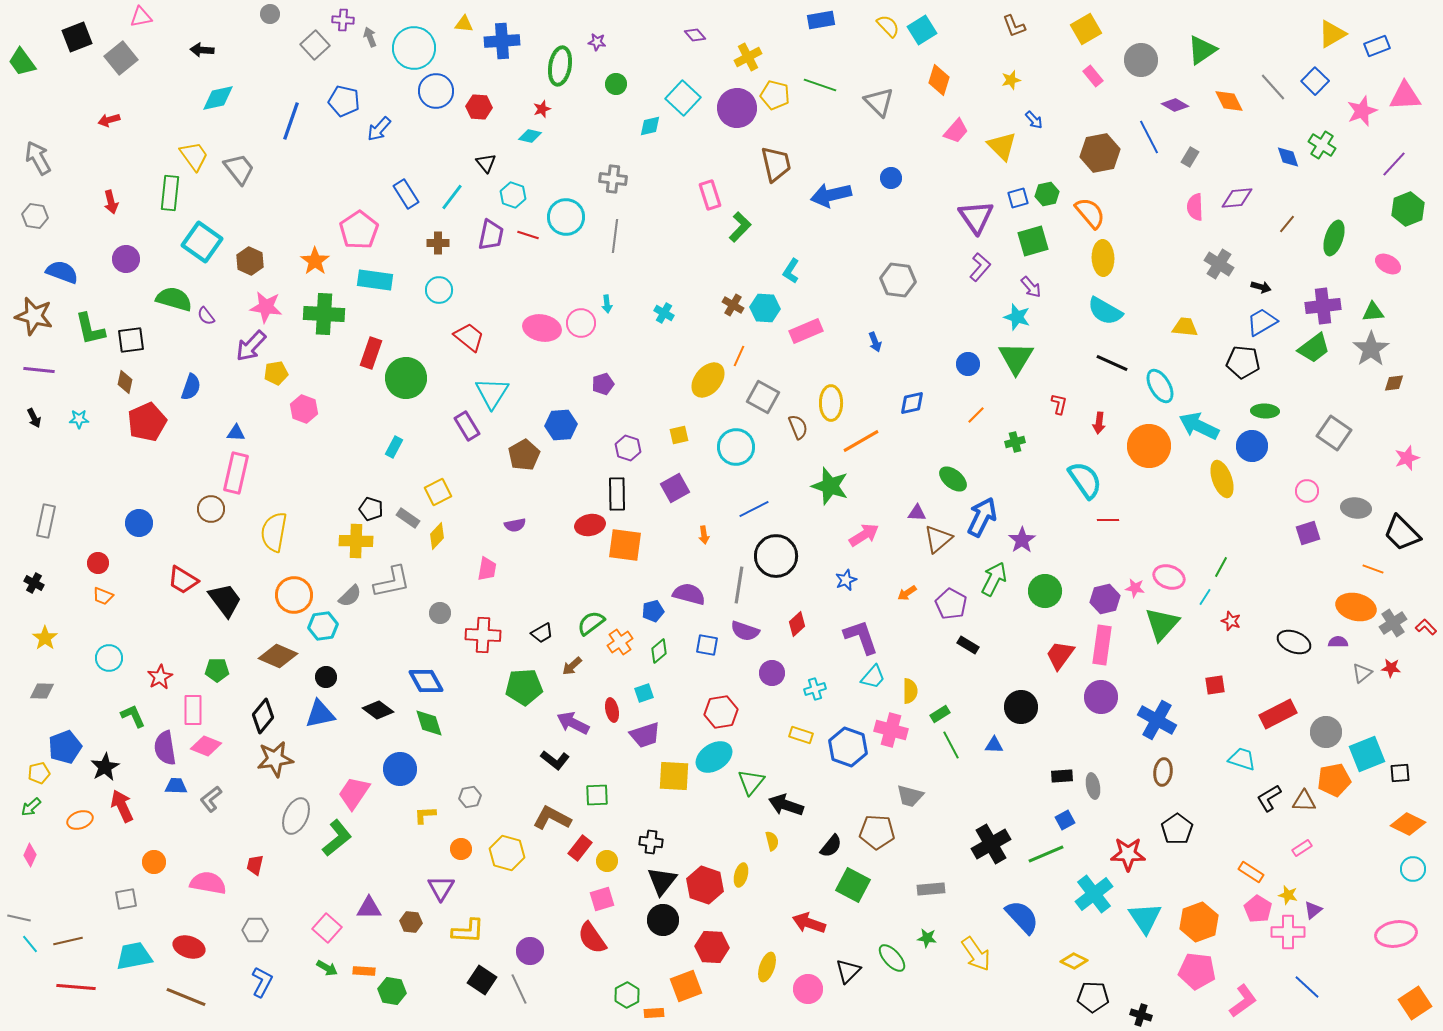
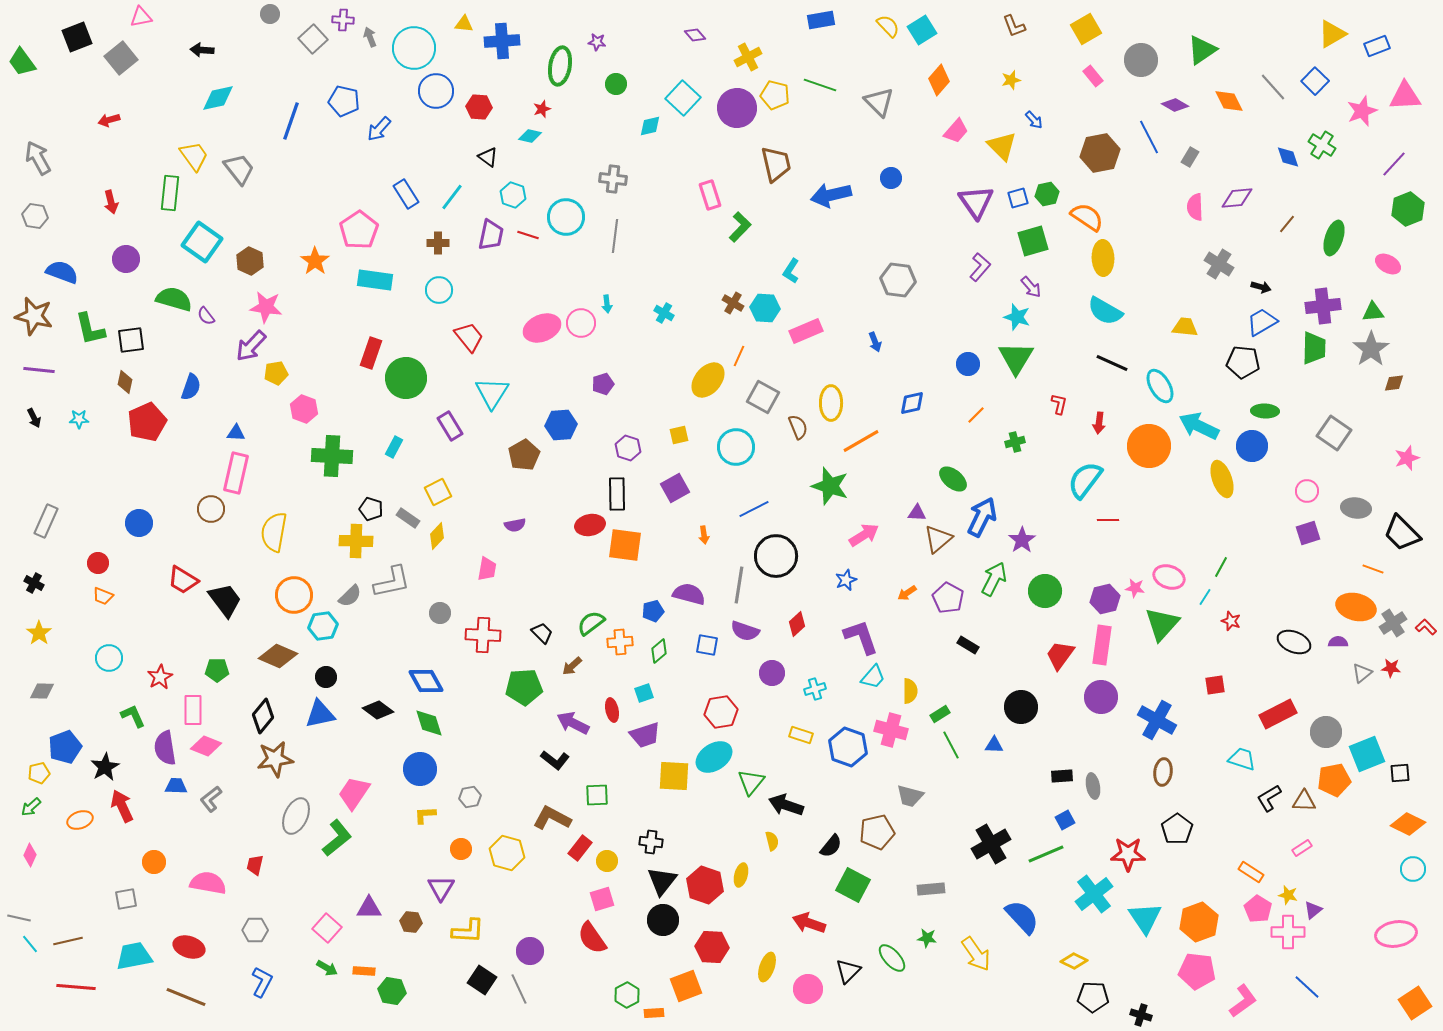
gray square at (315, 45): moved 2 px left, 6 px up
orange diamond at (939, 80): rotated 24 degrees clockwise
black triangle at (486, 163): moved 2 px right, 6 px up; rotated 15 degrees counterclockwise
orange semicircle at (1090, 213): moved 3 px left, 4 px down; rotated 16 degrees counterclockwise
purple triangle at (976, 217): moved 15 px up
brown cross at (733, 305): moved 2 px up
green cross at (324, 314): moved 8 px right, 142 px down
pink ellipse at (542, 328): rotated 33 degrees counterclockwise
red trapezoid at (469, 337): rotated 12 degrees clockwise
green trapezoid at (1314, 348): rotated 52 degrees counterclockwise
purple rectangle at (467, 426): moved 17 px left
cyan semicircle at (1085, 480): rotated 108 degrees counterclockwise
gray rectangle at (46, 521): rotated 12 degrees clockwise
purple pentagon at (951, 604): moved 3 px left, 6 px up
black trapezoid at (542, 633): rotated 105 degrees counterclockwise
yellow star at (45, 638): moved 6 px left, 5 px up
orange cross at (620, 642): rotated 30 degrees clockwise
blue circle at (400, 769): moved 20 px right
brown pentagon at (877, 832): rotated 16 degrees counterclockwise
